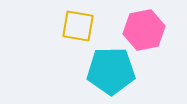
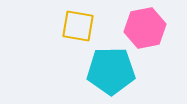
pink hexagon: moved 1 px right, 2 px up
